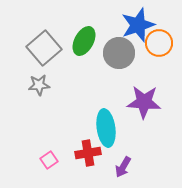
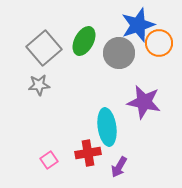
purple star: rotated 8 degrees clockwise
cyan ellipse: moved 1 px right, 1 px up
purple arrow: moved 4 px left
